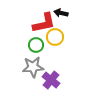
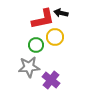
red L-shape: moved 1 px left, 4 px up
gray star: moved 4 px left
